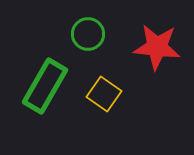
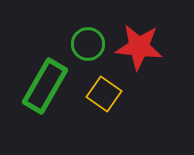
green circle: moved 10 px down
red star: moved 18 px left
